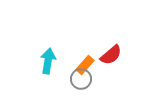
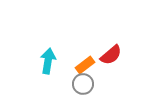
orange rectangle: rotated 12 degrees clockwise
gray circle: moved 2 px right, 5 px down
